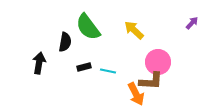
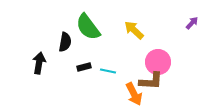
orange arrow: moved 2 px left
